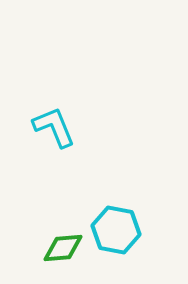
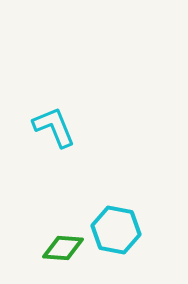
green diamond: rotated 9 degrees clockwise
